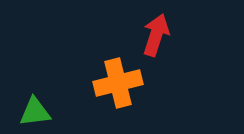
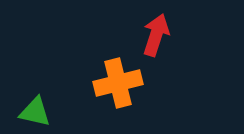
green triangle: rotated 20 degrees clockwise
